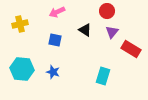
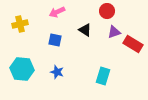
purple triangle: moved 2 px right; rotated 32 degrees clockwise
red rectangle: moved 2 px right, 5 px up
blue star: moved 4 px right
